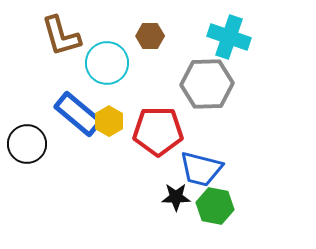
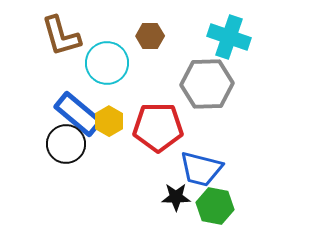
red pentagon: moved 4 px up
black circle: moved 39 px right
